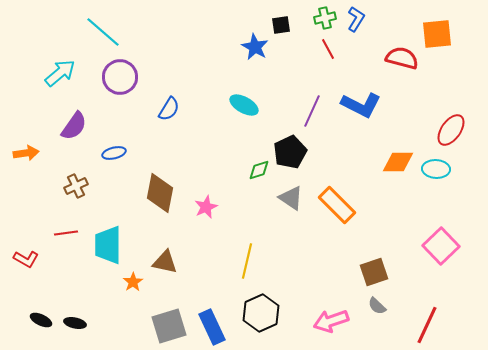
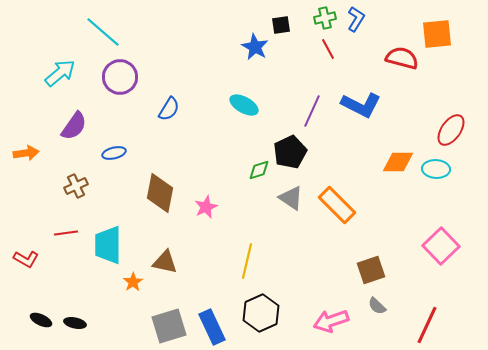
brown square at (374, 272): moved 3 px left, 2 px up
